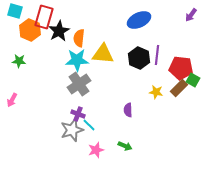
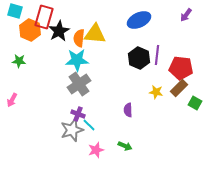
purple arrow: moved 5 px left
yellow triangle: moved 8 px left, 20 px up
green square: moved 2 px right, 23 px down
